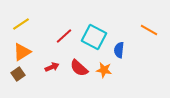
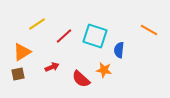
yellow line: moved 16 px right
cyan square: moved 1 px right, 1 px up; rotated 10 degrees counterclockwise
red semicircle: moved 2 px right, 11 px down
brown square: rotated 24 degrees clockwise
